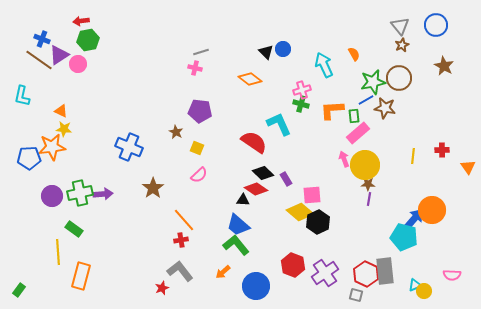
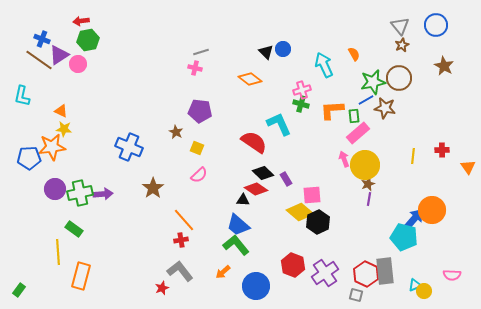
brown star at (368, 184): rotated 24 degrees counterclockwise
purple circle at (52, 196): moved 3 px right, 7 px up
